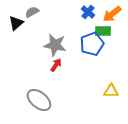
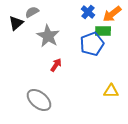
gray star: moved 7 px left, 9 px up; rotated 20 degrees clockwise
